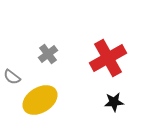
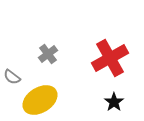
red cross: moved 2 px right
black star: rotated 30 degrees counterclockwise
